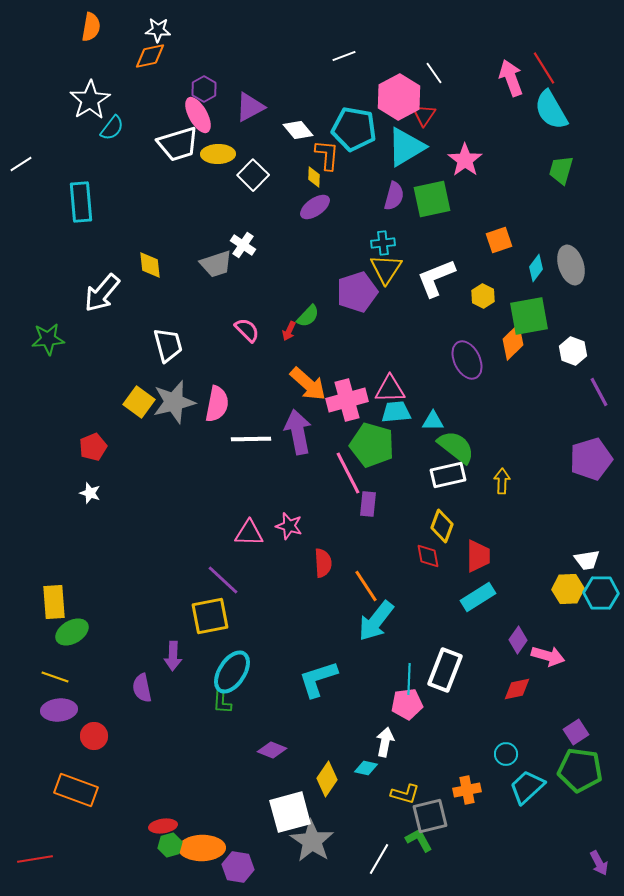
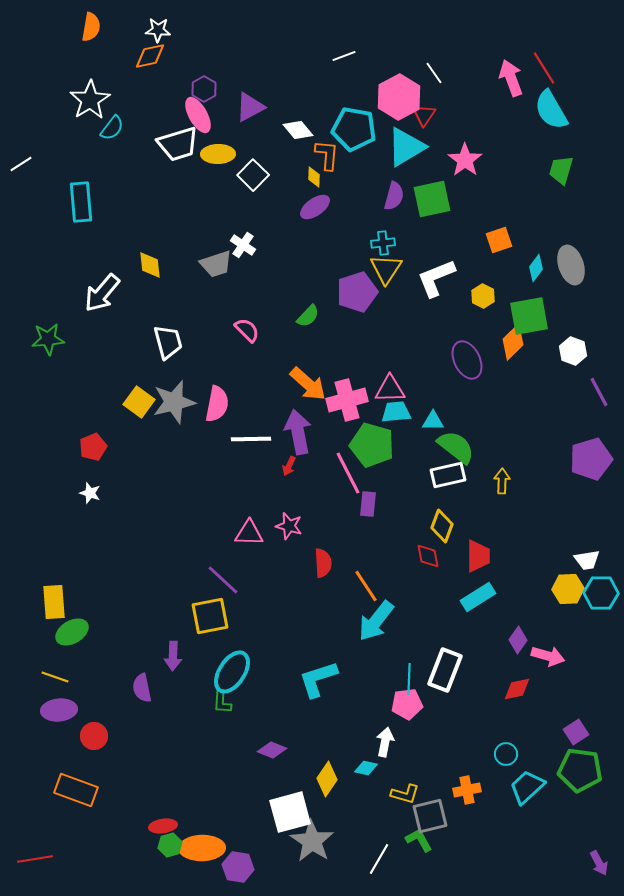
red arrow at (289, 331): moved 135 px down
white trapezoid at (168, 345): moved 3 px up
